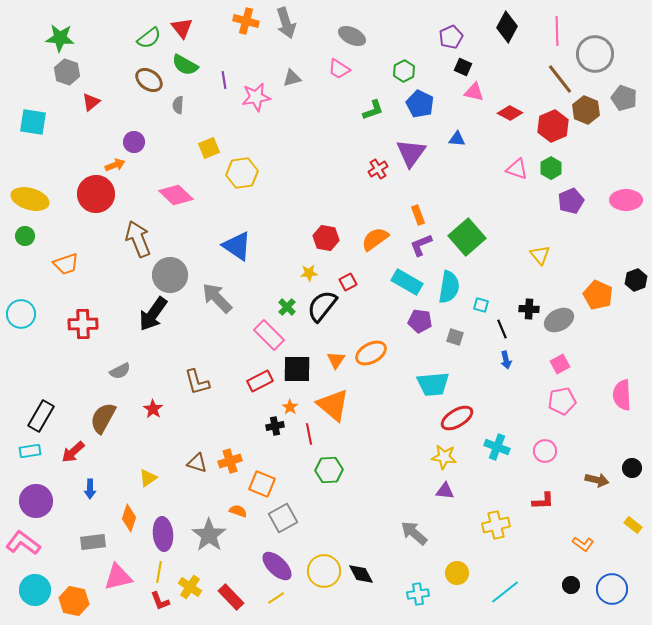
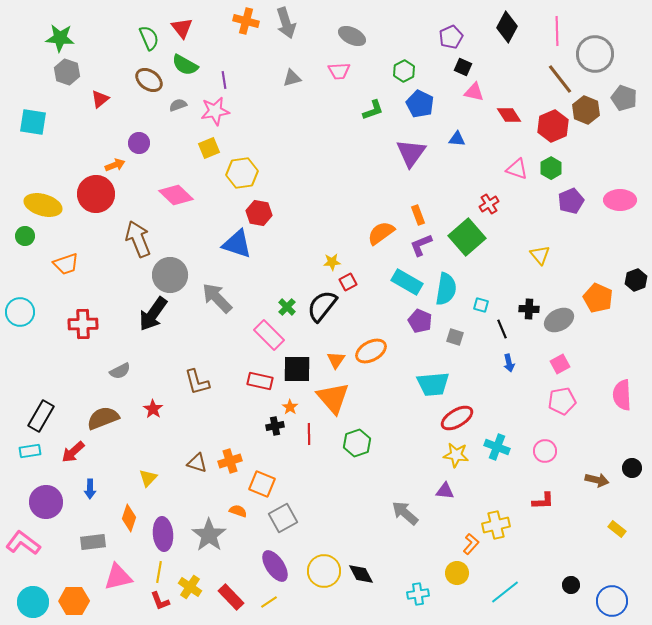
green semicircle at (149, 38): rotated 75 degrees counterclockwise
pink trapezoid at (339, 69): moved 2 px down; rotated 35 degrees counterclockwise
pink star at (256, 97): moved 41 px left, 14 px down
red triangle at (91, 102): moved 9 px right, 3 px up
gray semicircle at (178, 105): rotated 66 degrees clockwise
red diamond at (510, 113): moved 1 px left, 2 px down; rotated 30 degrees clockwise
purple circle at (134, 142): moved 5 px right, 1 px down
red cross at (378, 169): moved 111 px right, 35 px down
yellow ellipse at (30, 199): moved 13 px right, 6 px down
pink ellipse at (626, 200): moved 6 px left
red hexagon at (326, 238): moved 67 px left, 25 px up
orange semicircle at (375, 239): moved 6 px right, 6 px up
blue triangle at (237, 246): moved 2 px up; rotated 16 degrees counterclockwise
yellow star at (309, 273): moved 23 px right, 11 px up
cyan semicircle at (449, 287): moved 3 px left, 2 px down
orange pentagon at (598, 295): moved 3 px down
cyan circle at (21, 314): moved 1 px left, 2 px up
purple pentagon at (420, 321): rotated 15 degrees clockwise
orange ellipse at (371, 353): moved 2 px up
blue arrow at (506, 360): moved 3 px right, 3 px down
red rectangle at (260, 381): rotated 40 degrees clockwise
orange triangle at (333, 405): moved 7 px up; rotated 9 degrees clockwise
brown semicircle at (103, 418): rotated 40 degrees clockwise
red line at (309, 434): rotated 10 degrees clockwise
yellow star at (444, 457): moved 12 px right, 2 px up
green hexagon at (329, 470): moved 28 px right, 27 px up; rotated 16 degrees counterclockwise
yellow triangle at (148, 478): rotated 12 degrees counterclockwise
purple circle at (36, 501): moved 10 px right, 1 px down
yellow rectangle at (633, 525): moved 16 px left, 4 px down
gray arrow at (414, 533): moved 9 px left, 20 px up
orange L-shape at (583, 544): moved 112 px left; rotated 85 degrees counterclockwise
purple ellipse at (277, 566): moved 2 px left; rotated 12 degrees clockwise
blue circle at (612, 589): moved 12 px down
cyan circle at (35, 590): moved 2 px left, 12 px down
yellow line at (276, 598): moved 7 px left, 4 px down
orange hexagon at (74, 601): rotated 12 degrees counterclockwise
